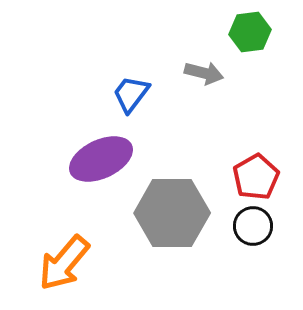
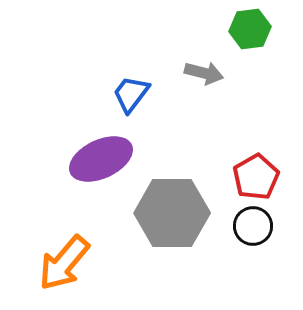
green hexagon: moved 3 px up
